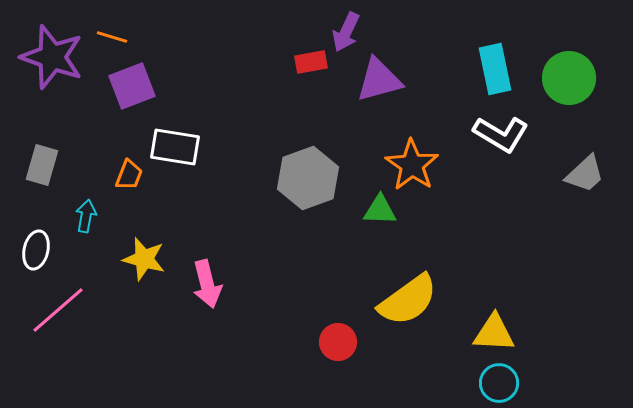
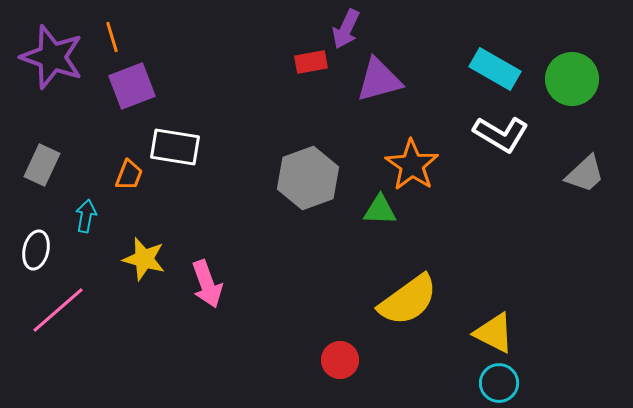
purple arrow: moved 3 px up
orange line: rotated 56 degrees clockwise
cyan rectangle: rotated 48 degrees counterclockwise
green circle: moved 3 px right, 1 px down
gray rectangle: rotated 9 degrees clockwise
pink arrow: rotated 6 degrees counterclockwise
yellow triangle: rotated 24 degrees clockwise
red circle: moved 2 px right, 18 px down
